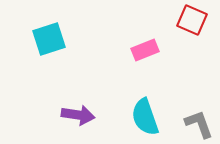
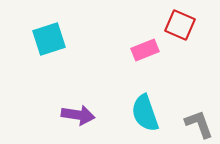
red square: moved 12 px left, 5 px down
cyan semicircle: moved 4 px up
